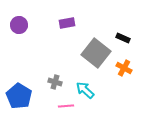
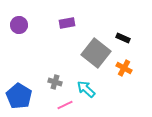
cyan arrow: moved 1 px right, 1 px up
pink line: moved 1 px left, 1 px up; rotated 21 degrees counterclockwise
